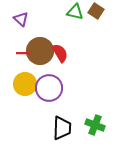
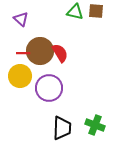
brown square: rotated 28 degrees counterclockwise
yellow circle: moved 5 px left, 8 px up
